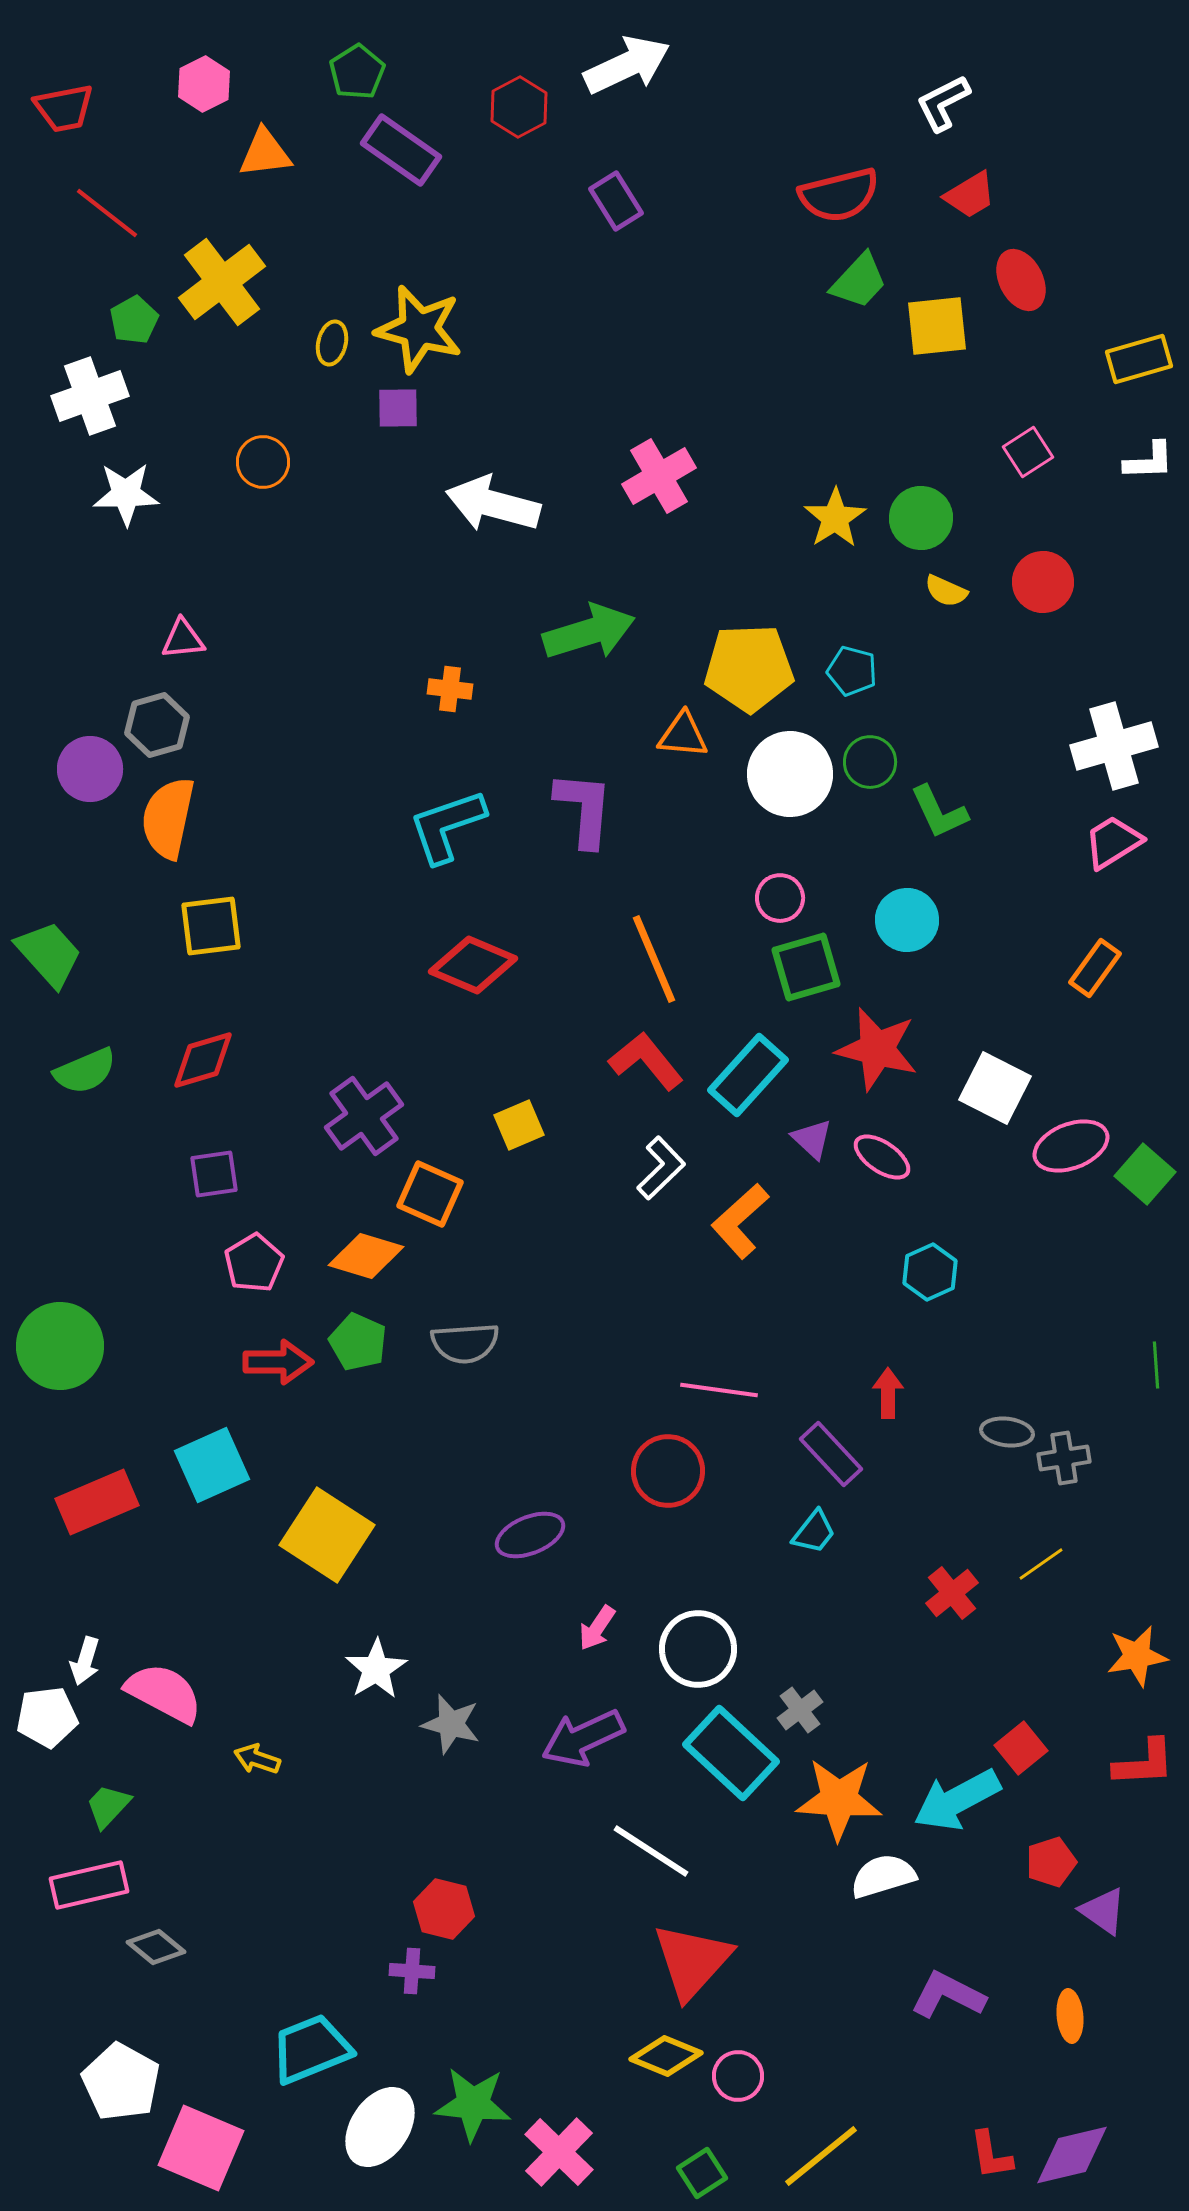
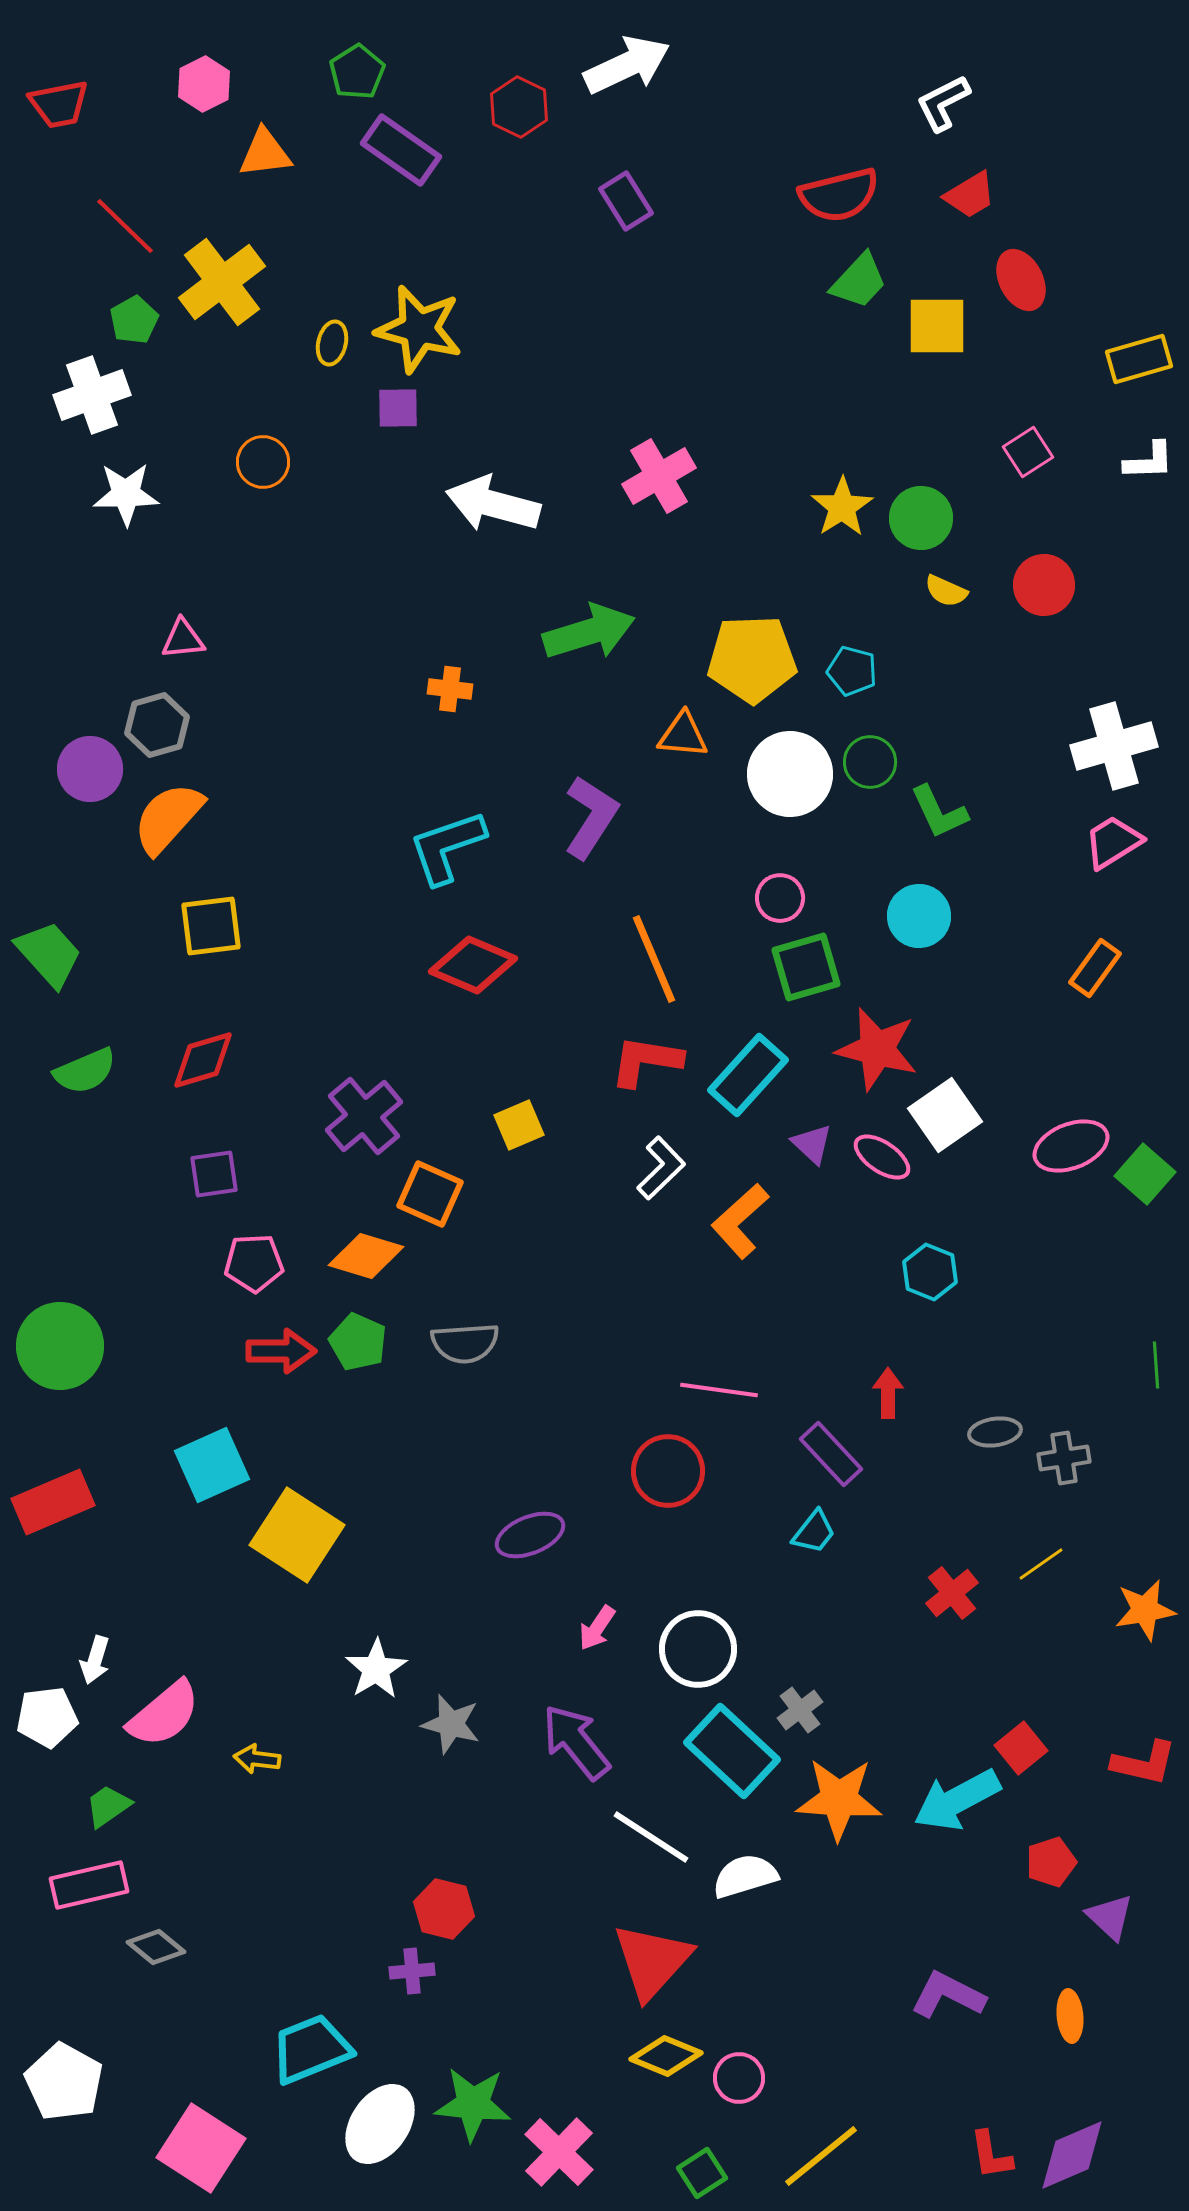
red hexagon at (519, 107): rotated 6 degrees counterclockwise
red trapezoid at (64, 108): moved 5 px left, 4 px up
purple rectangle at (616, 201): moved 10 px right
red line at (107, 213): moved 18 px right, 13 px down; rotated 6 degrees clockwise
yellow square at (937, 326): rotated 6 degrees clockwise
white cross at (90, 396): moved 2 px right, 1 px up
yellow star at (835, 518): moved 7 px right, 11 px up
red circle at (1043, 582): moved 1 px right, 3 px down
yellow pentagon at (749, 668): moved 3 px right, 9 px up
purple L-shape at (584, 809): moved 7 px right, 8 px down; rotated 28 degrees clockwise
orange semicircle at (168, 818): rotated 30 degrees clockwise
cyan L-shape at (447, 826): moved 21 px down
cyan circle at (907, 920): moved 12 px right, 4 px up
red L-shape at (646, 1061): rotated 42 degrees counterclockwise
white square at (995, 1088): moved 50 px left, 27 px down; rotated 28 degrees clockwise
purple cross at (364, 1116): rotated 4 degrees counterclockwise
purple triangle at (812, 1139): moved 5 px down
pink pentagon at (254, 1263): rotated 28 degrees clockwise
cyan hexagon at (930, 1272): rotated 14 degrees counterclockwise
red arrow at (278, 1362): moved 3 px right, 11 px up
gray ellipse at (1007, 1432): moved 12 px left; rotated 15 degrees counterclockwise
red rectangle at (97, 1502): moved 44 px left
yellow square at (327, 1535): moved 30 px left
orange star at (1137, 1656): moved 8 px right, 46 px up
white arrow at (85, 1661): moved 10 px right, 1 px up
pink semicircle at (164, 1693): moved 21 px down; rotated 112 degrees clockwise
purple arrow at (583, 1738): moved 7 px left, 4 px down; rotated 76 degrees clockwise
cyan rectangle at (731, 1753): moved 1 px right, 2 px up
yellow arrow at (257, 1759): rotated 12 degrees counterclockwise
red L-shape at (1144, 1763): rotated 16 degrees clockwise
green trapezoid at (108, 1806): rotated 12 degrees clockwise
white line at (651, 1851): moved 14 px up
white semicircle at (883, 1876): moved 138 px left
purple triangle at (1103, 1911): moved 7 px right, 6 px down; rotated 8 degrees clockwise
red triangle at (692, 1961): moved 40 px left
purple cross at (412, 1971): rotated 9 degrees counterclockwise
pink circle at (738, 2076): moved 1 px right, 2 px down
white pentagon at (121, 2082): moved 57 px left
white ellipse at (380, 2127): moved 3 px up
pink square at (201, 2148): rotated 10 degrees clockwise
purple diamond at (1072, 2155): rotated 10 degrees counterclockwise
